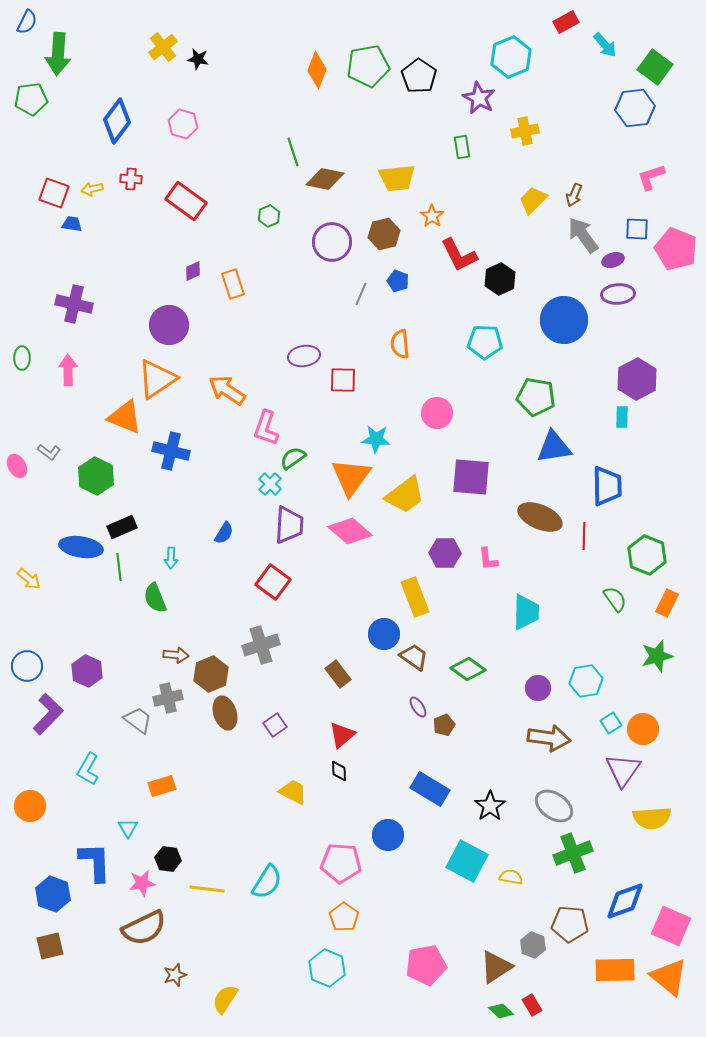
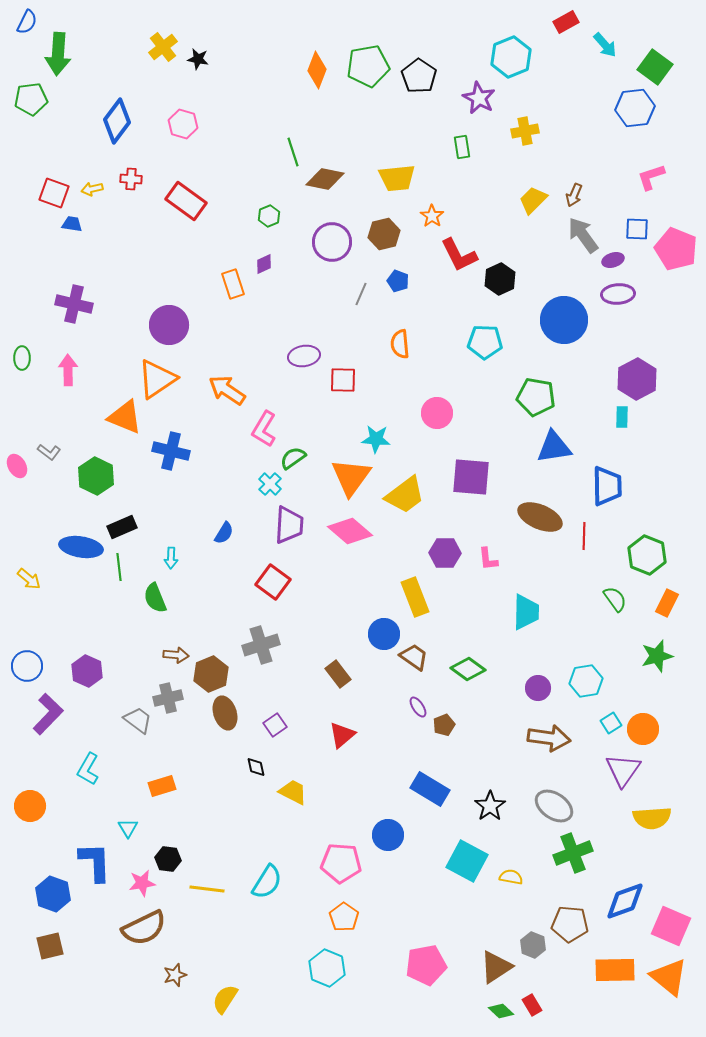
purple diamond at (193, 271): moved 71 px right, 7 px up
pink L-shape at (266, 428): moved 2 px left, 1 px down; rotated 12 degrees clockwise
black diamond at (339, 771): moved 83 px left, 4 px up; rotated 10 degrees counterclockwise
